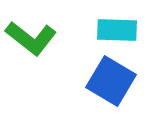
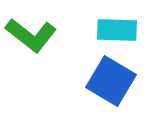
green L-shape: moved 3 px up
